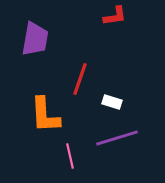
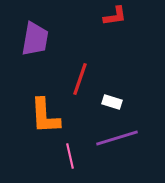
orange L-shape: moved 1 px down
